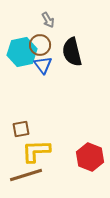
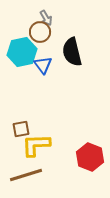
gray arrow: moved 2 px left, 2 px up
brown circle: moved 13 px up
yellow L-shape: moved 6 px up
